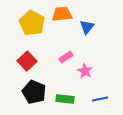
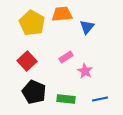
green rectangle: moved 1 px right
